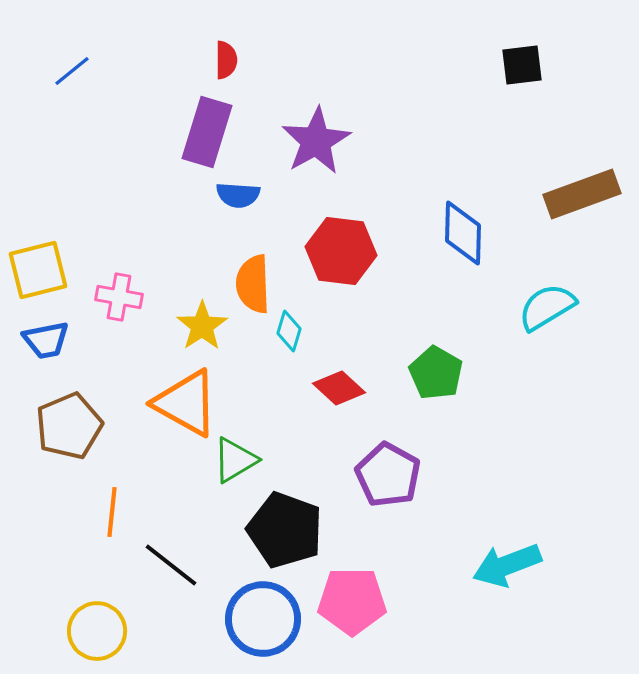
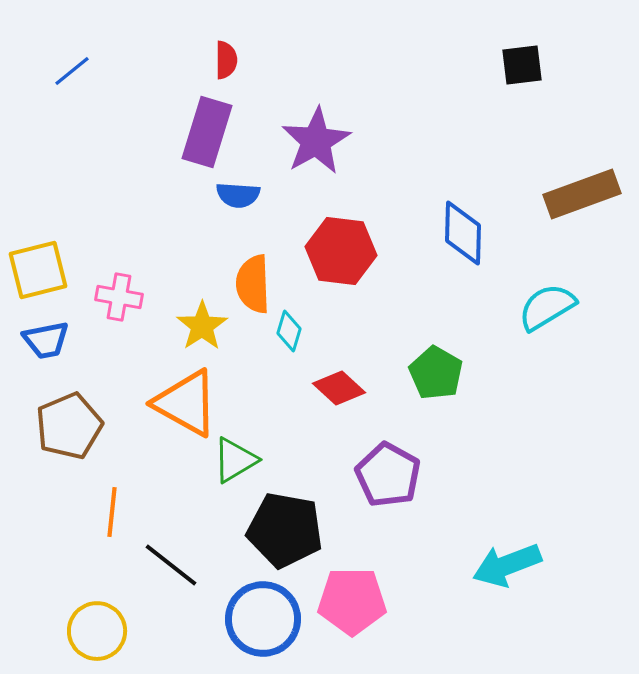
black pentagon: rotated 10 degrees counterclockwise
